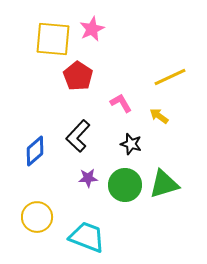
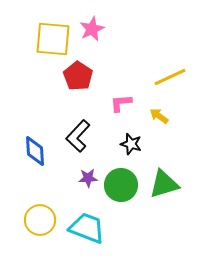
pink L-shape: rotated 65 degrees counterclockwise
blue diamond: rotated 52 degrees counterclockwise
green circle: moved 4 px left
yellow circle: moved 3 px right, 3 px down
cyan trapezoid: moved 9 px up
